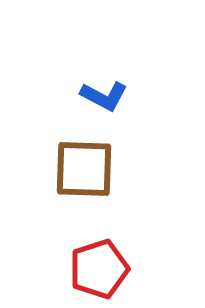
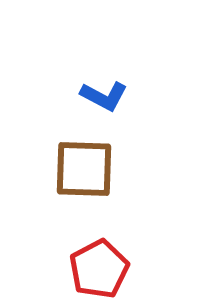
red pentagon: rotated 10 degrees counterclockwise
